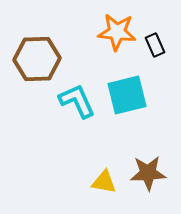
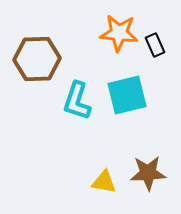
orange star: moved 2 px right, 1 px down
cyan L-shape: rotated 138 degrees counterclockwise
